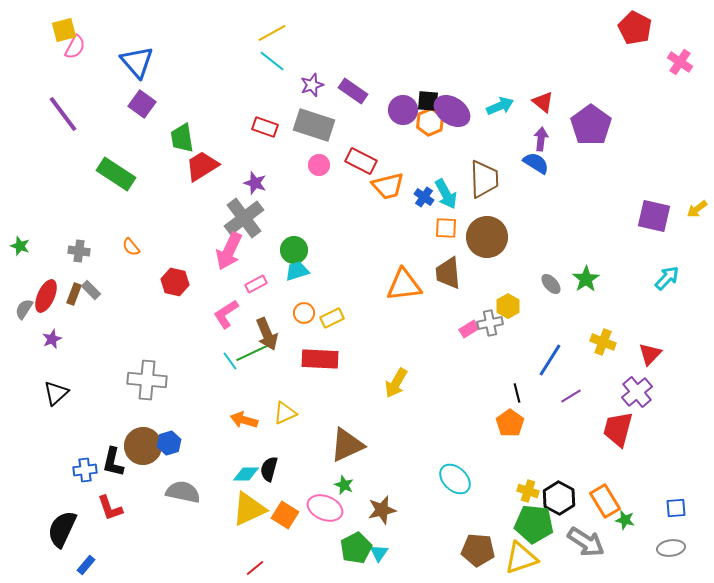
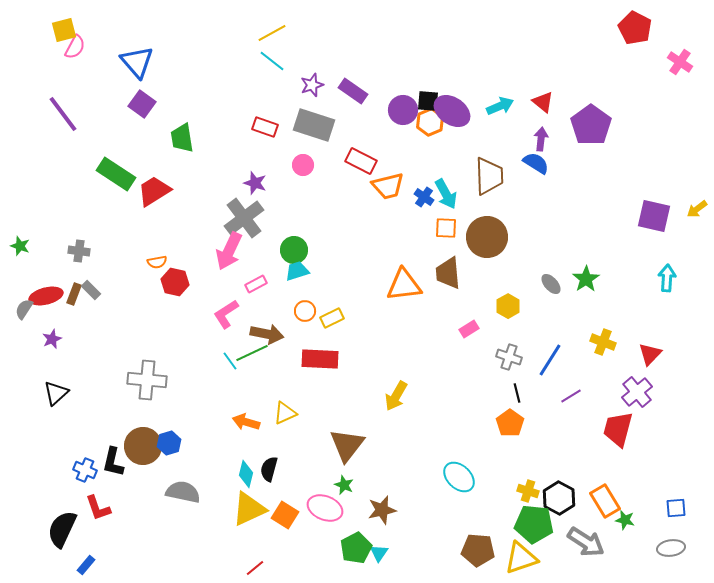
pink circle at (319, 165): moved 16 px left
red trapezoid at (202, 166): moved 48 px left, 25 px down
brown trapezoid at (484, 179): moved 5 px right, 3 px up
orange semicircle at (131, 247): moved 26 px right, 15 px down; rotated 60 degrees counterclockwise
cyan arrow at (667, 278): rotated 40 degrees counterclockwise
red ellipse at (46, 296): rotated 52 degrees clockwise
orange circle at (304, 313): moved 1 px right, 2 px up
gray cross at (490, 323): moved 19 px right, 34 px down; rotated 30 degrees clockwise
brown arrow at (267, 334): rotated 56 degrees counterclockwise
yellow arrow at (396, 383): moved 13 px down
orange arrow at (244, 420): moved 2 px right, 2 px down
brown triangle at (347, 445): rotated 27 degrees counterclockwise
blue cross at (85, 470): rotated 30 degrees clockwise
cyan diamond at (246, 474): rotated 76 degrees counterclockwise
cyan ellipse at (455, 479): moved 4 px right, 2 px up
red L-shape at (110, 508): moved 12 px left
